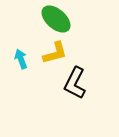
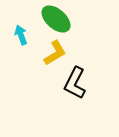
yellow L-shape: rotated 16 degrees counterclockwise
cyan arrow: moved 24 px up
